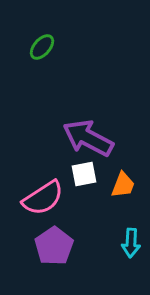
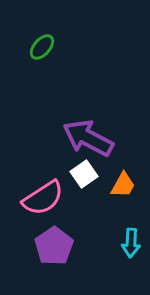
white square: rotated 24 degrees counterclockwise
orange trapezoid: rotated 8 degrees clockwise
